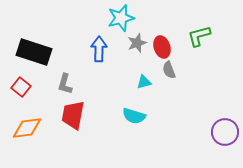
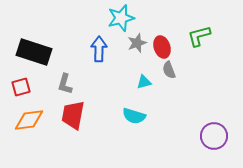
red square: rotated 36 degrees clockwise
orange diamond: moved 2 px right, 8 px up
purple circle: moved 11 px left, 4 px down
